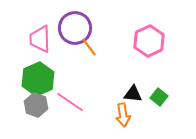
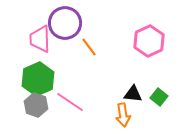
purple circle: moved 10 px left, 5 px up
